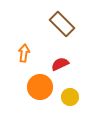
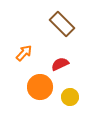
orange arrow: rotated 36 degrees clockwise
